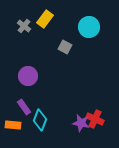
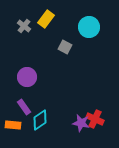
yellow rectangle: moved 1 px right
purple circle: moved 1 px left, 1 px down
cyan diamond: rotated 35 degrees clockwise
